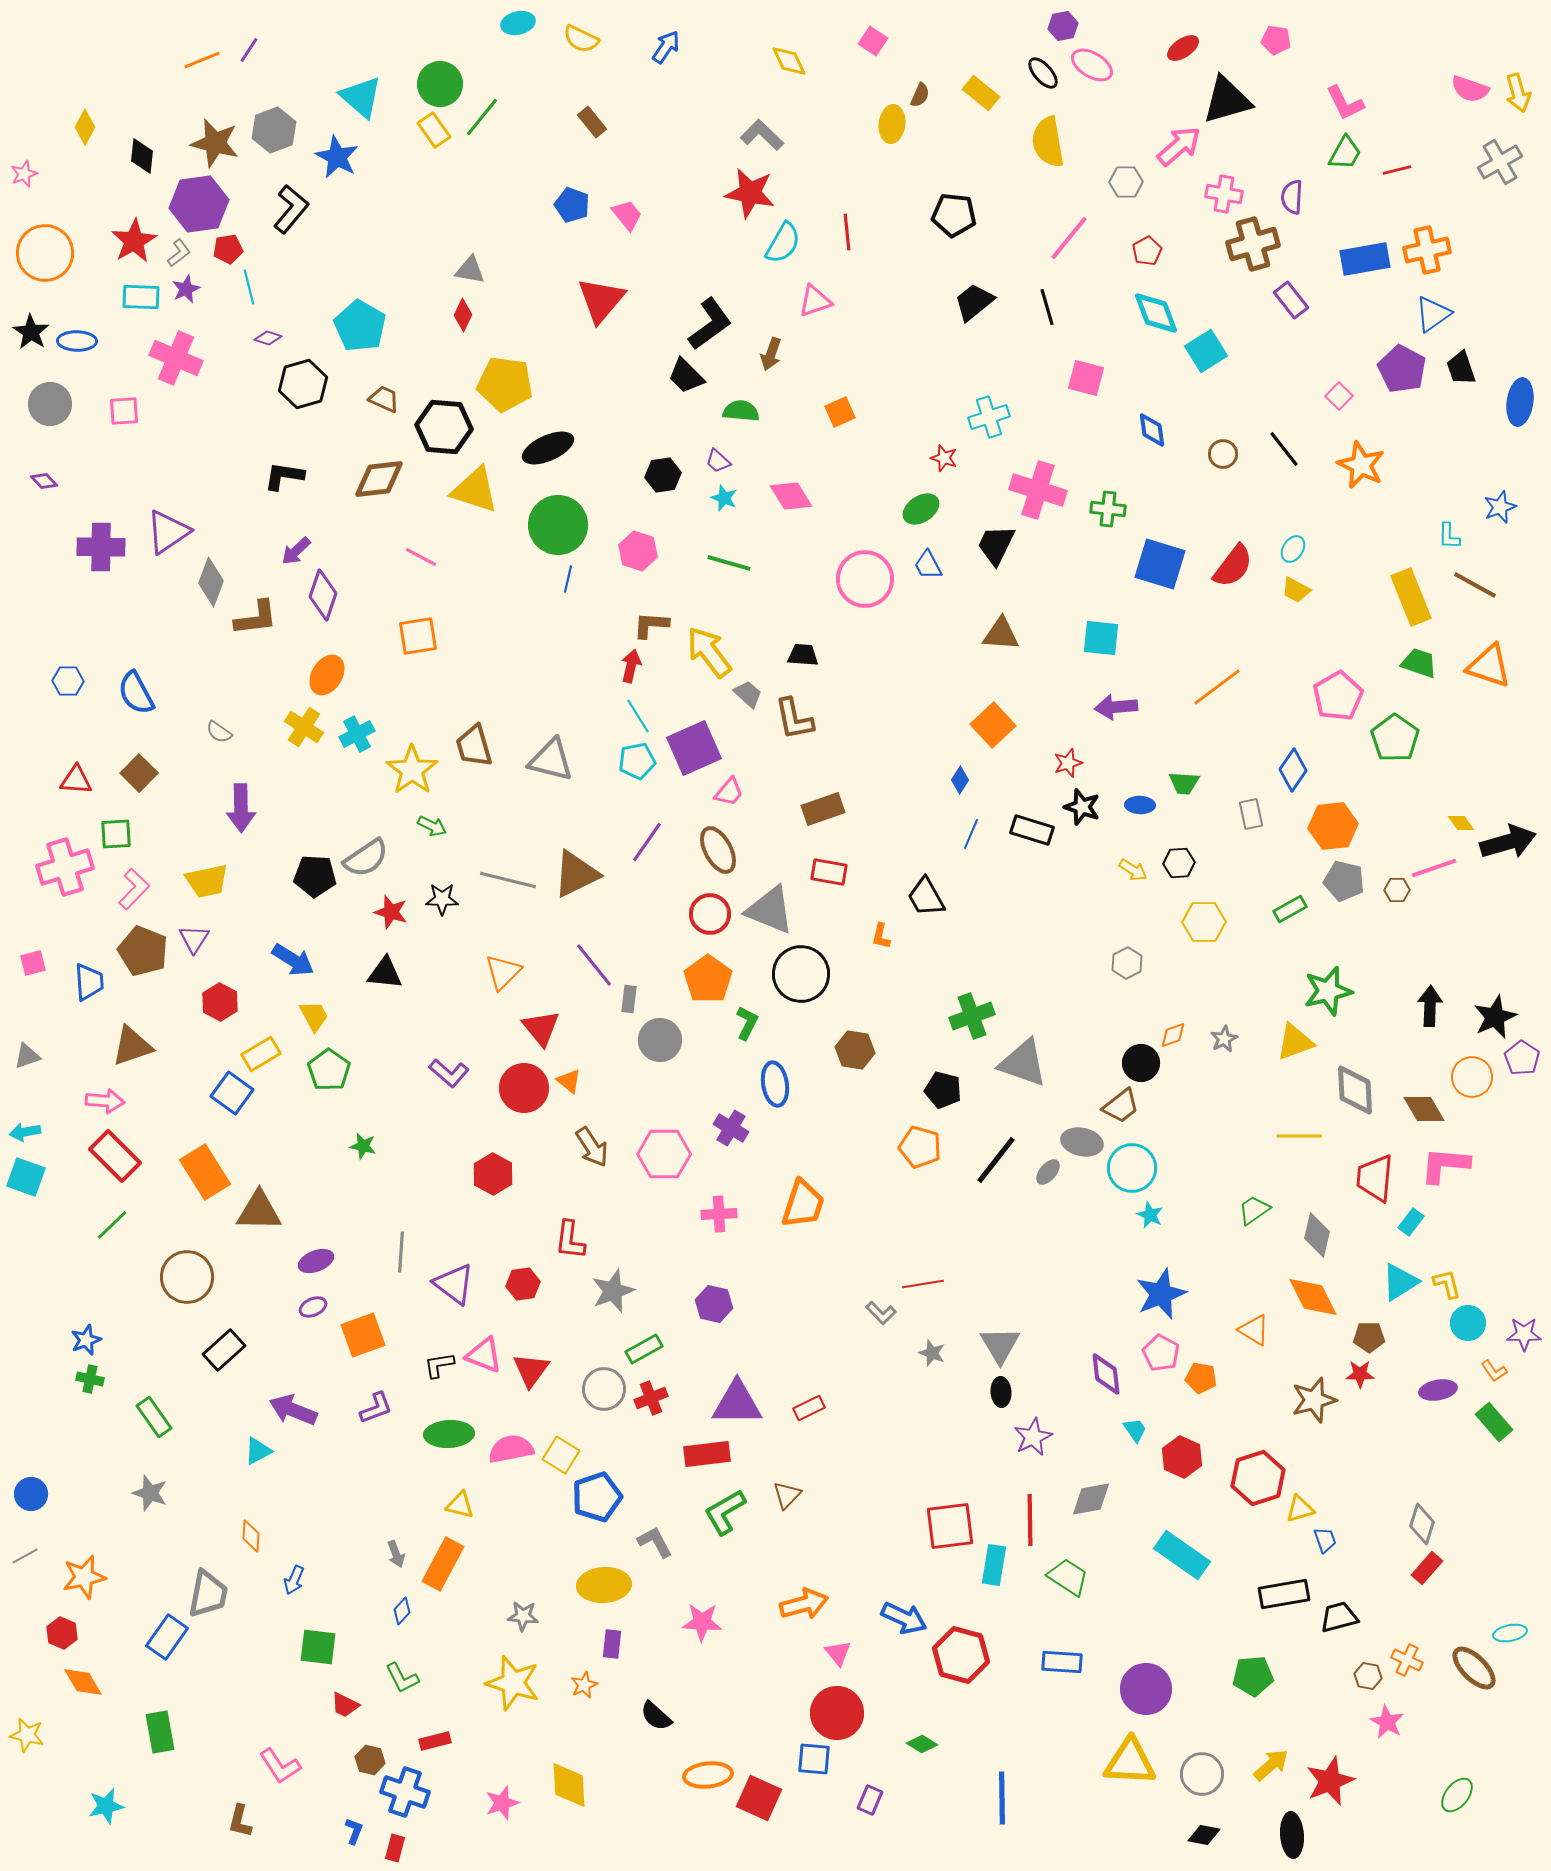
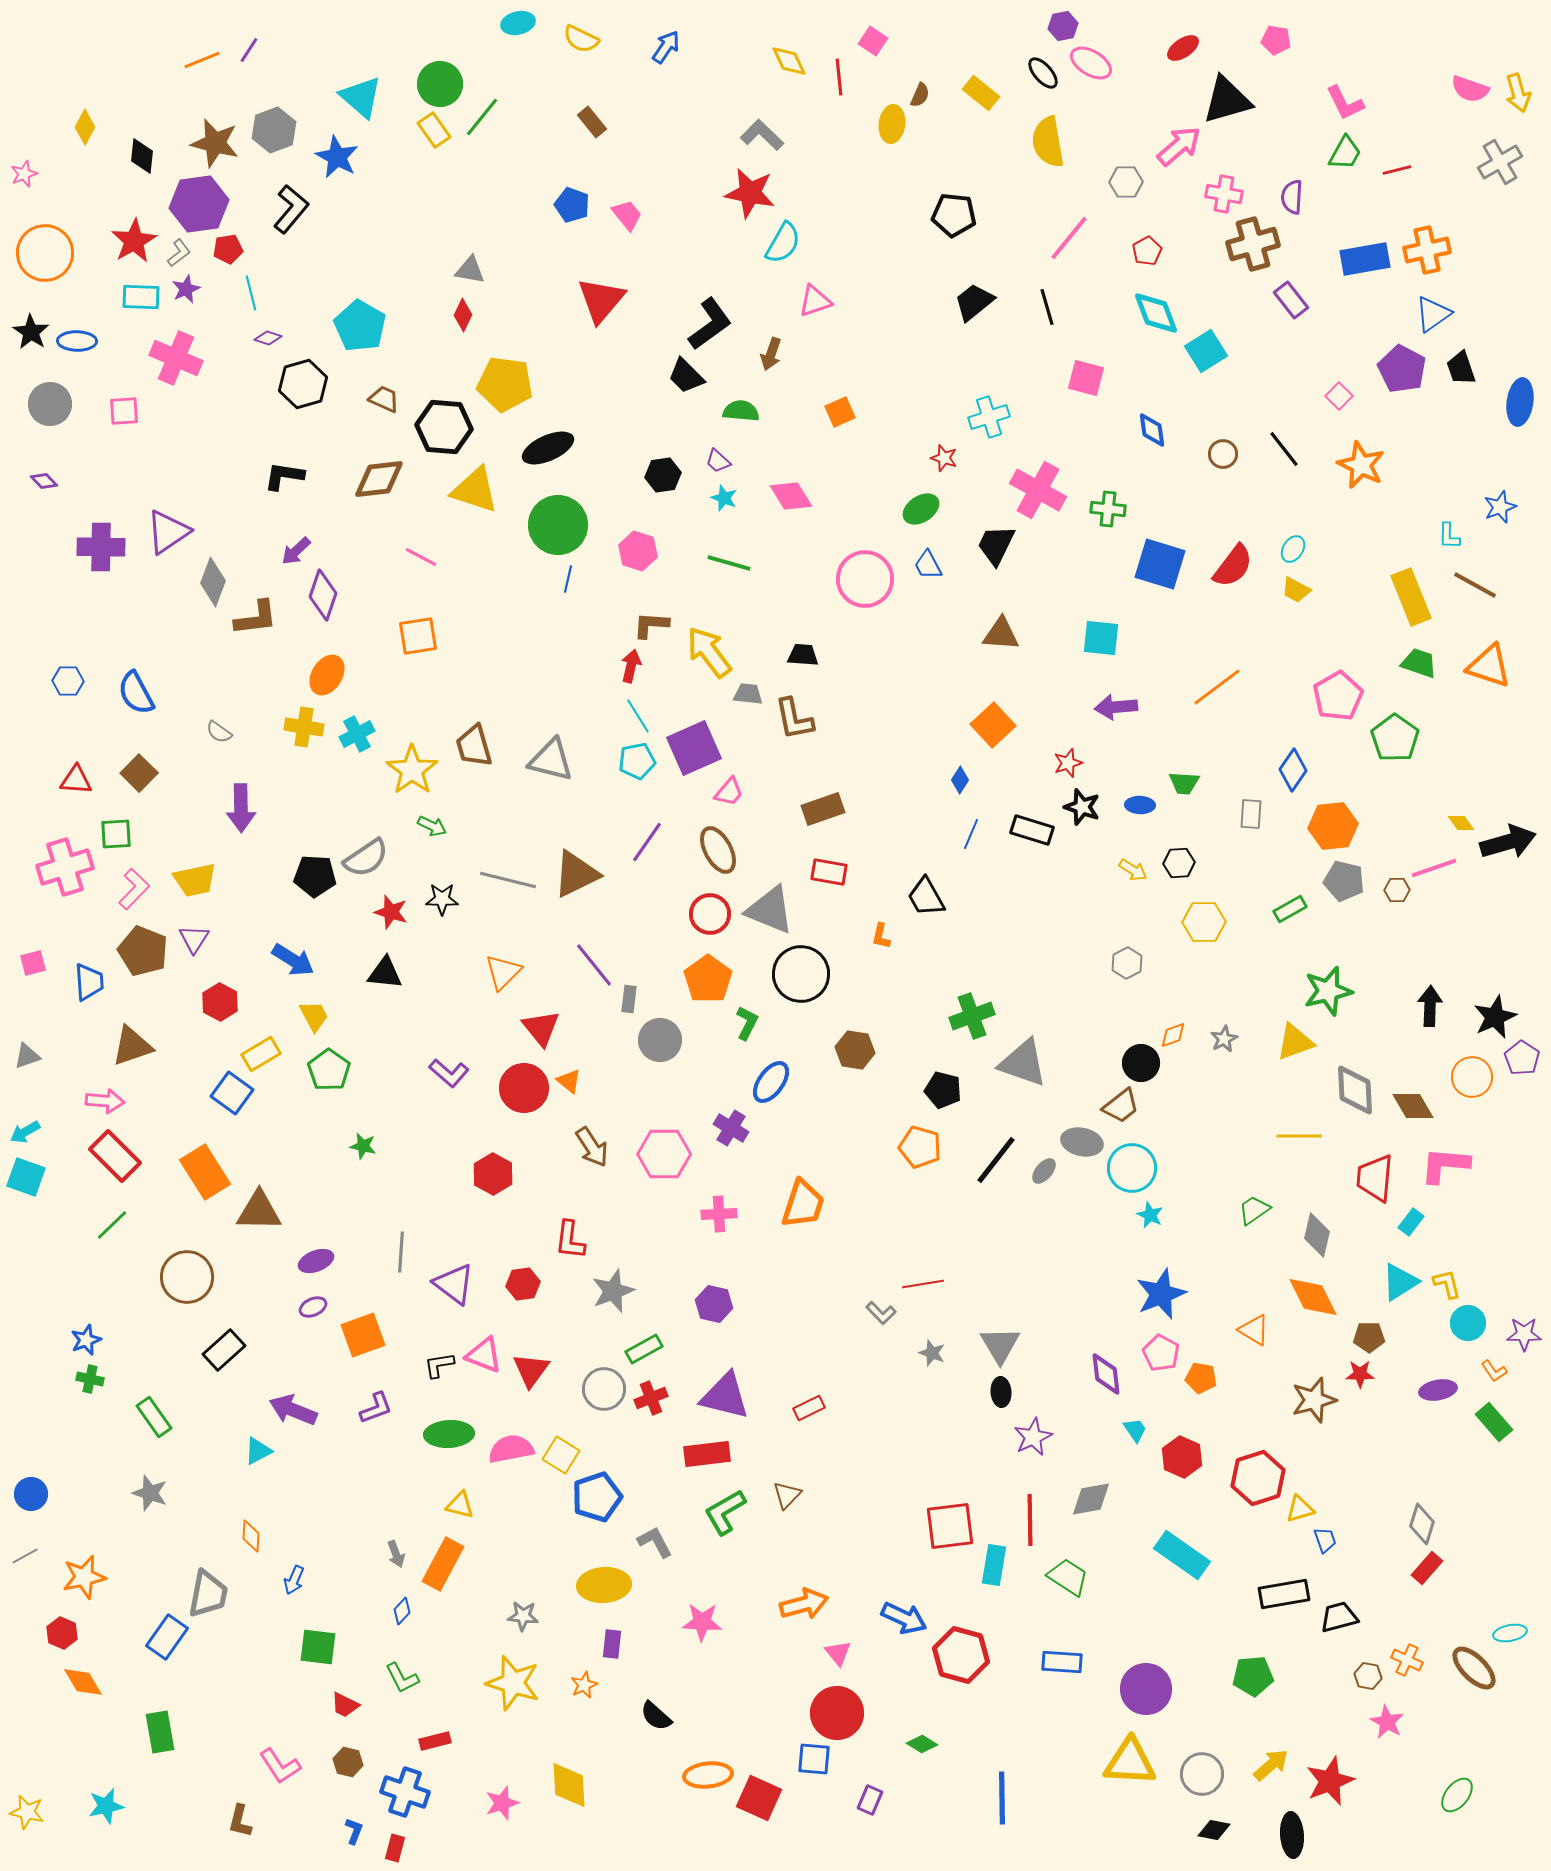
pink ellipse at (1092, 65): moved 1 px left, 2 px up
red line at (847, 232): moved 8 px left, 155 px up
cyan line at (249, 287): moved 2 px right, 6 px down
pink cross at (1038, 490): rotated 12 degrees clockwise
gray diamond at (211, 582): moved 2 px right
gray trapezoid at (748, 694): rotated 36 degrees counterclockwise
yellow cross at (304, 727): rotated 24 degrees counterclockwise
gray rectangle at (1251, 814): rotated 16 degrees clockwise
yellow trapezoid at (207, 881): moved 12 px left, 1 px up
blue ellipse at (775, 1084): moved 4 px left, 2 px up; rotated 45 degrees clockwise
brown diamond at (1424, 1109): moved 11 px left, 3 px up
cyan arrow at (25, 1132): rotated 20 degrees counterclockwise
gray ellipse at (1048, 1172): moved 4 px left, 1 px up
purple triangle at (737, 1403): moved 12 px left, 7 px up; rotated 14 degrees clockwise
yellow star at (27, 1735): moved 77 px down
brown hexagon at (370, 1760): moved 22 px left, 2 px down
black diamond at (1204, 1835): moved 10 px right, 5 px up
